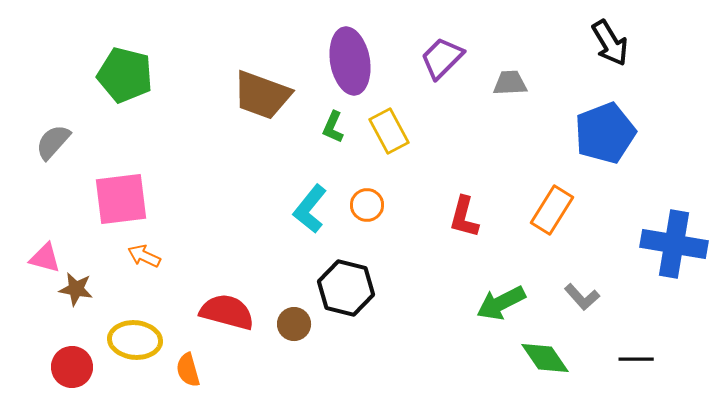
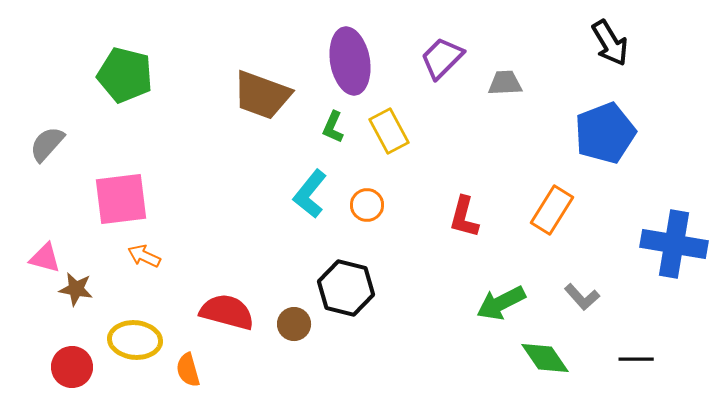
gray trapezoid: moved 5 px left
gray semicircle: moved 6 px left, 2 px down
cyan L-shape: moved 15 px up
